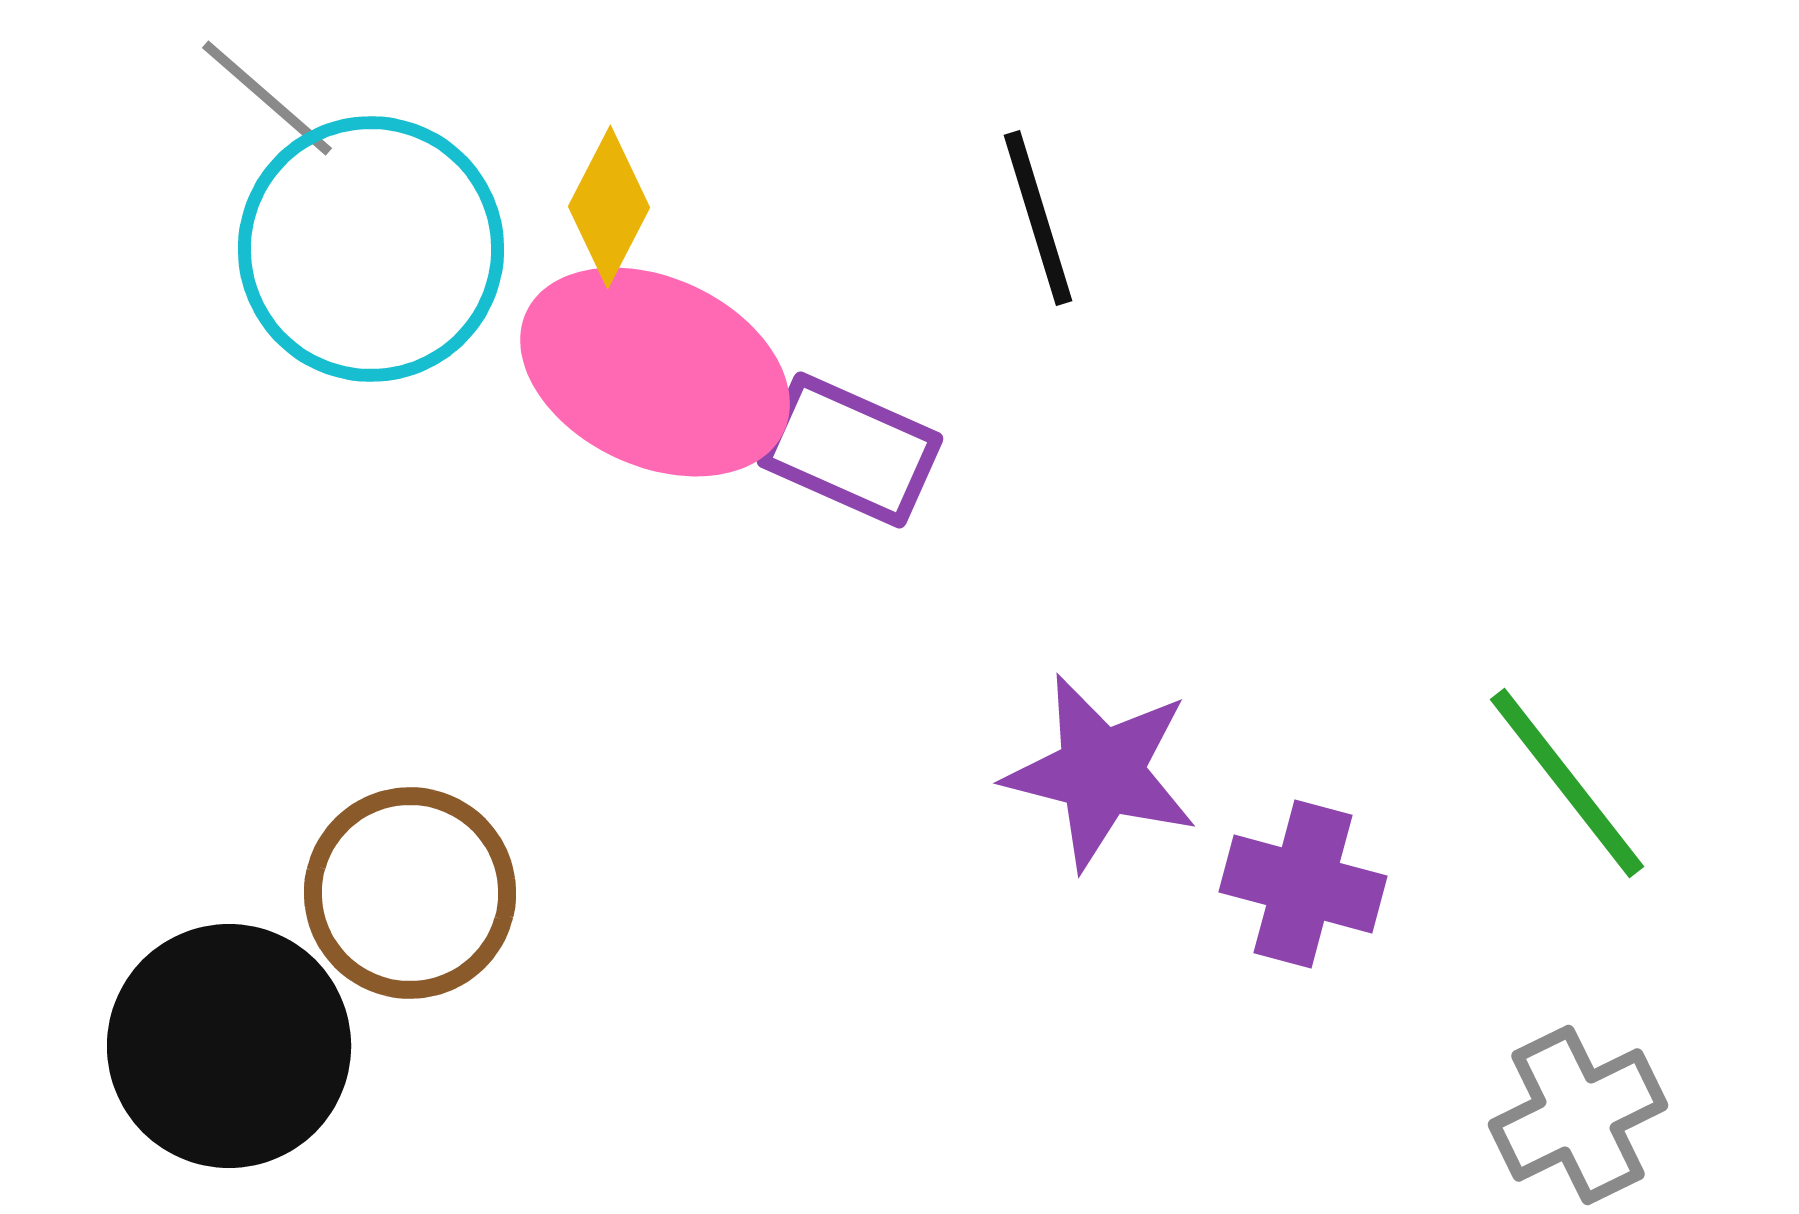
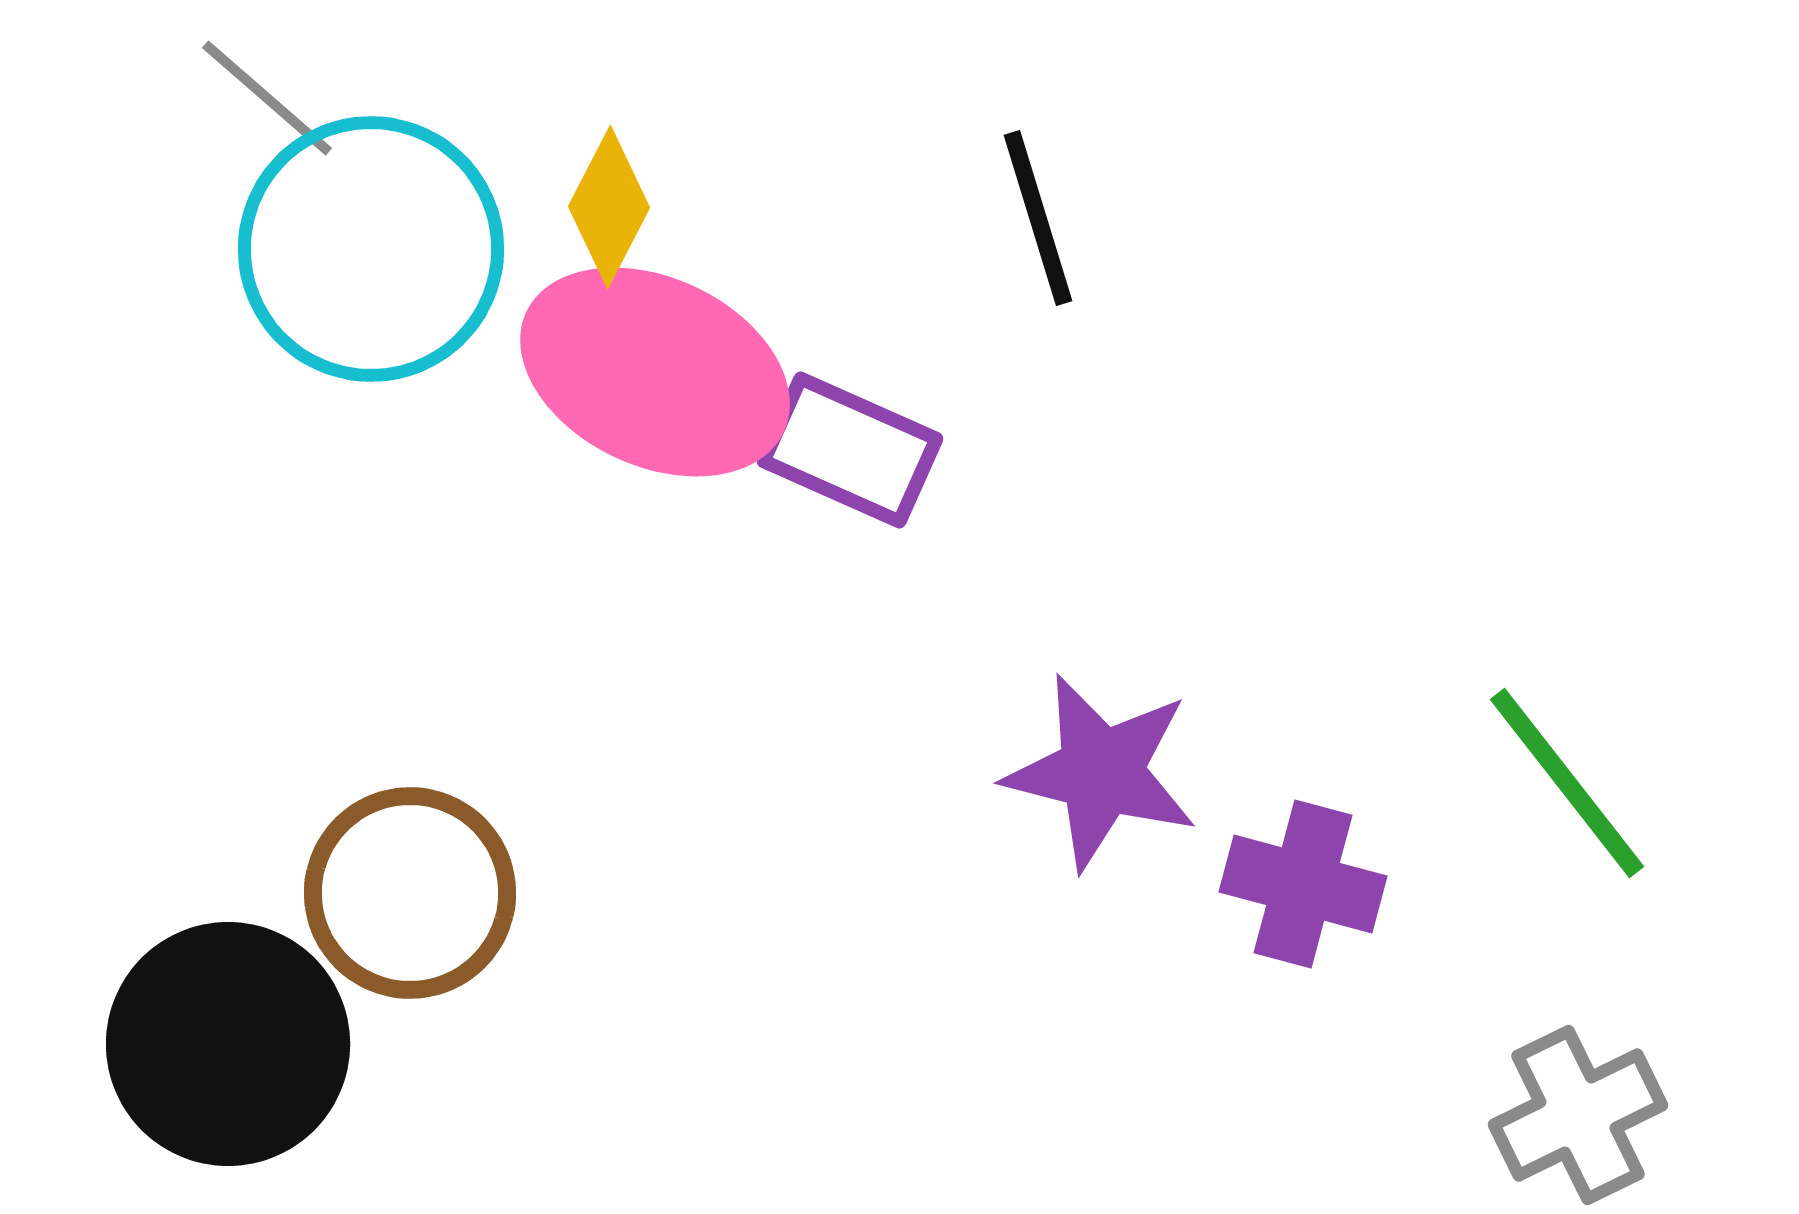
black circle: moved 1 px left, 2 px up
